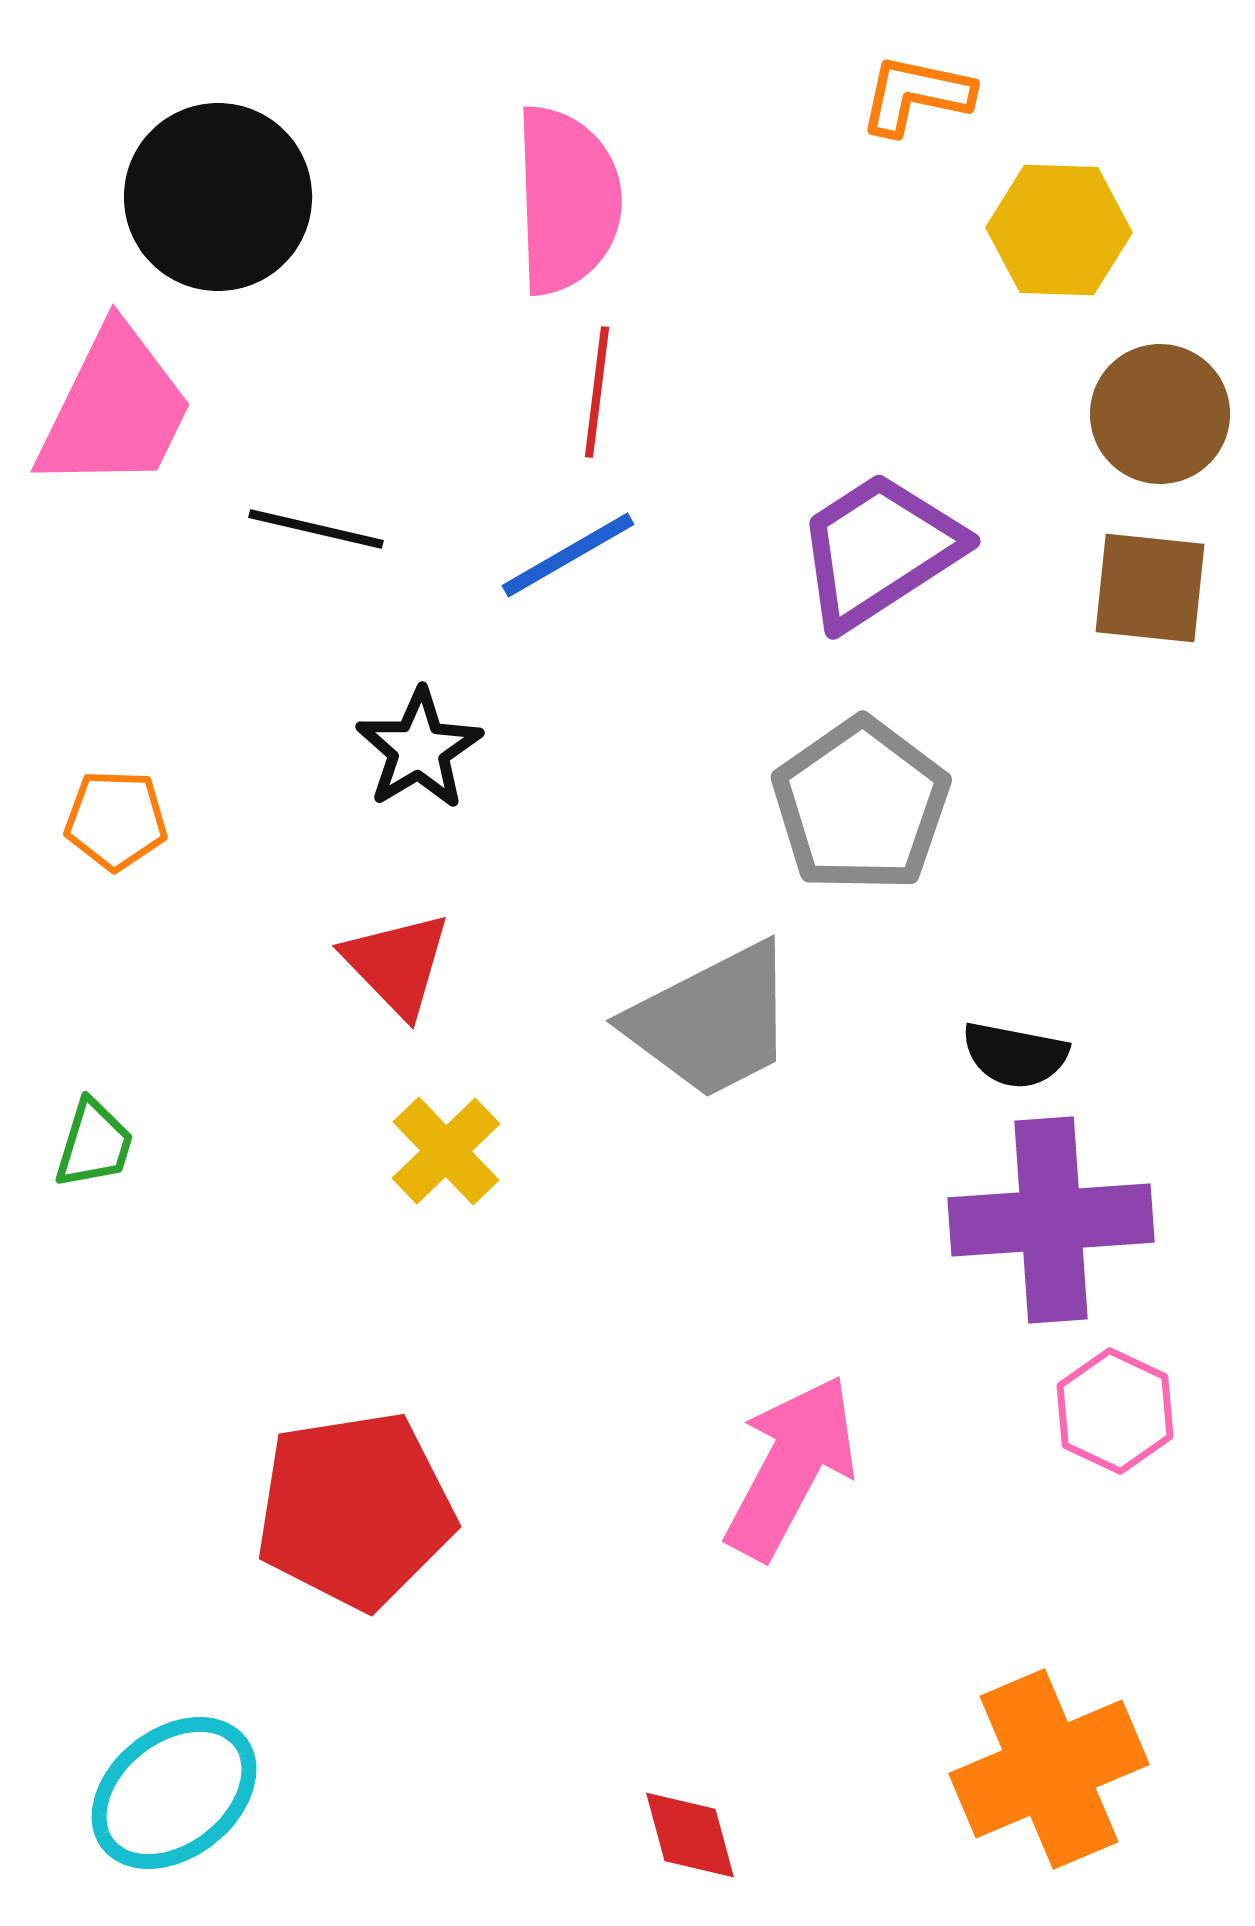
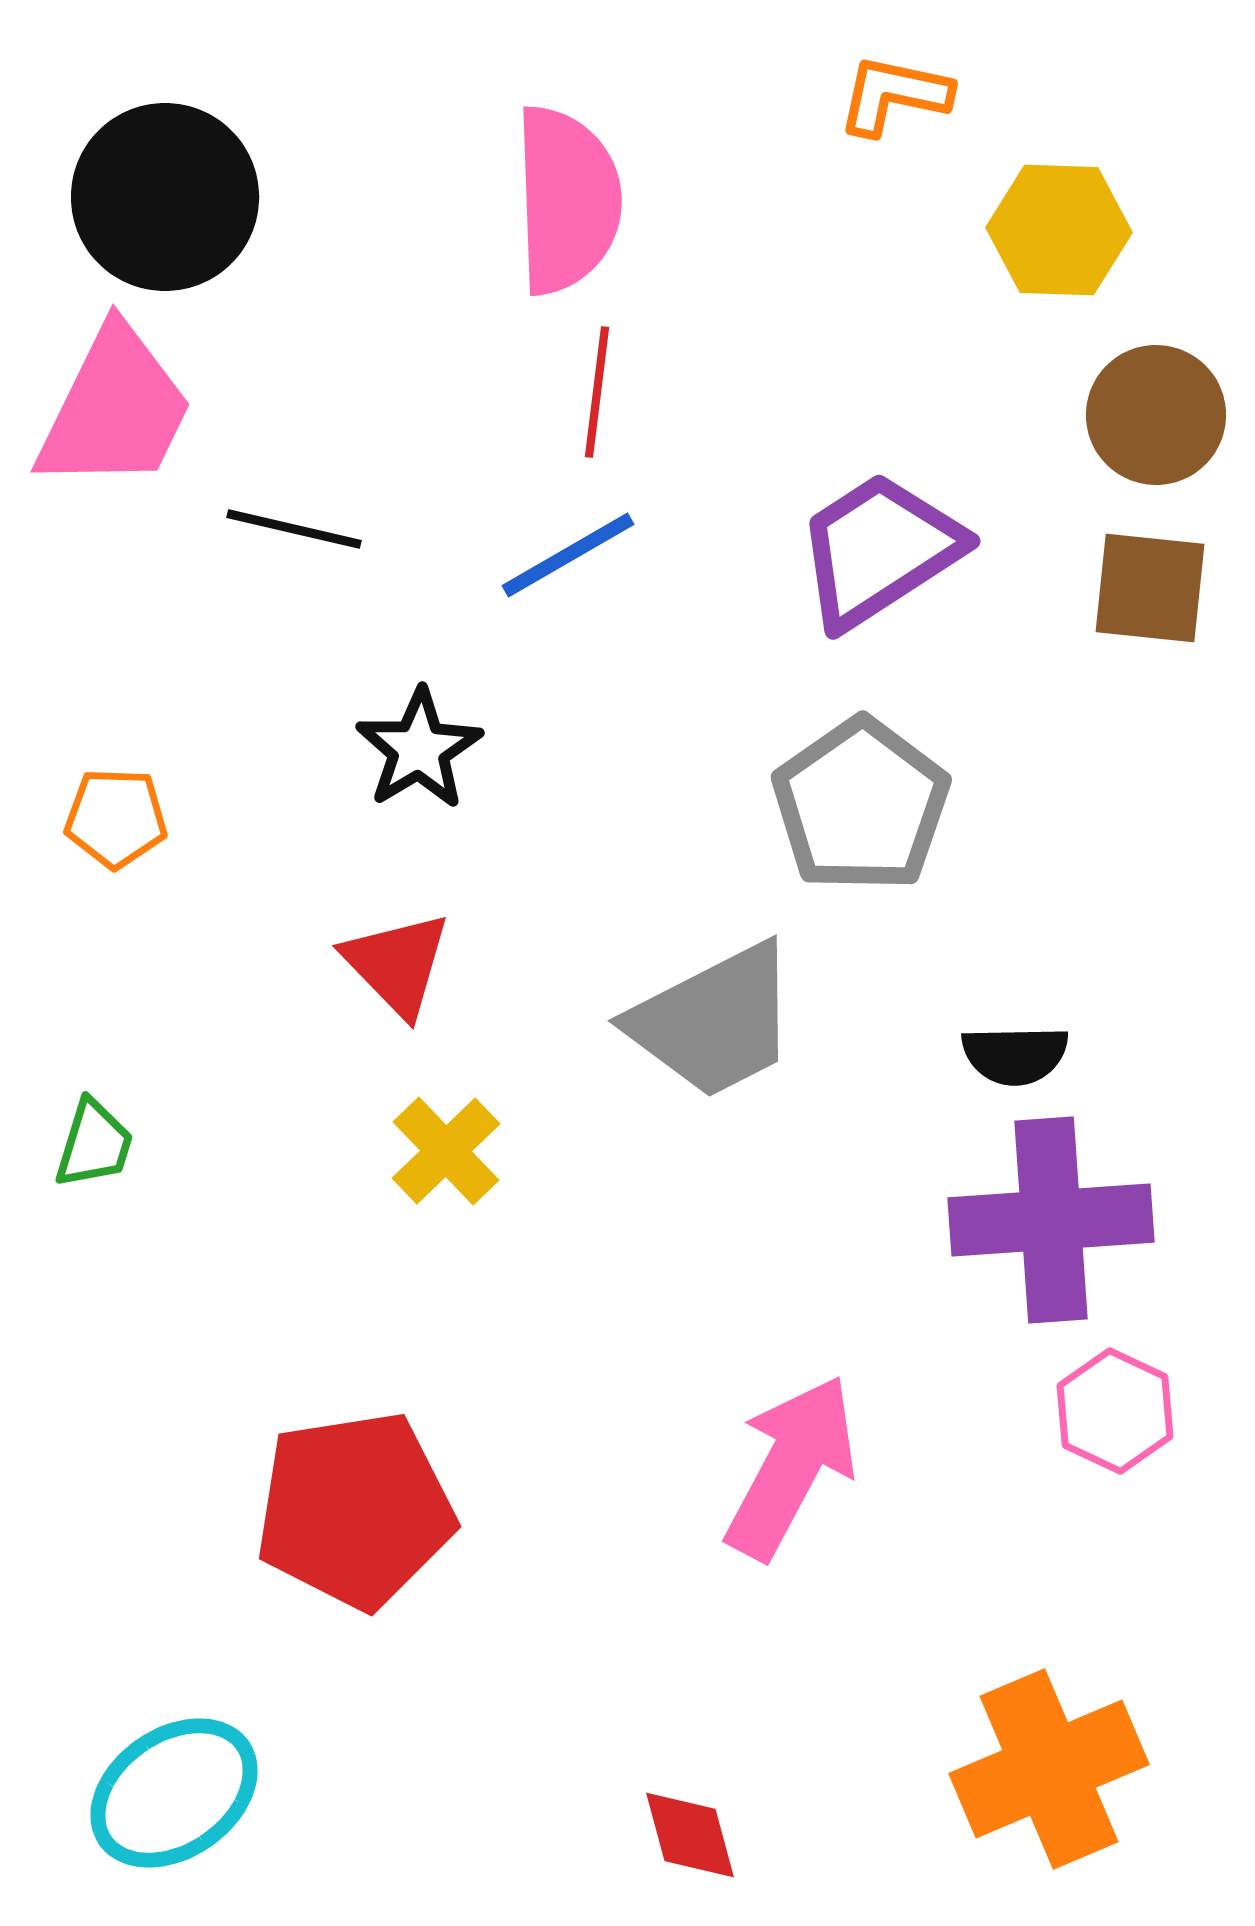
orange L-shape: moved 22 px left
black circle: moved 53 px left
brown circle: moved 4 px left, 1 px down
black line: moved 22 px left
orange pentagon: moved 2 px up
gray trapezoid: moved 2 px right
black semicircle: rotated 12 degrees counterclockwise
cyan ellipse: rotated 3 degrees clockwise
